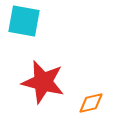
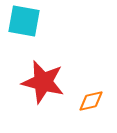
orange diamond: moved 2 px up
